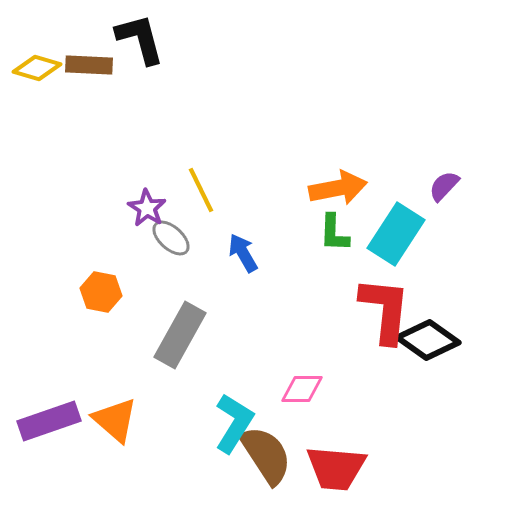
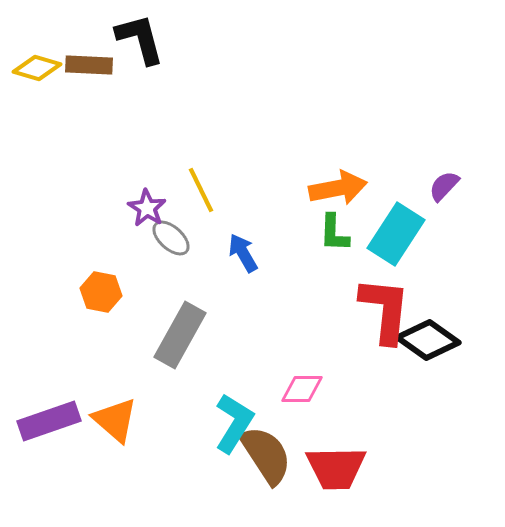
red trapezoid: rotated 6 degrees counterclockwise
